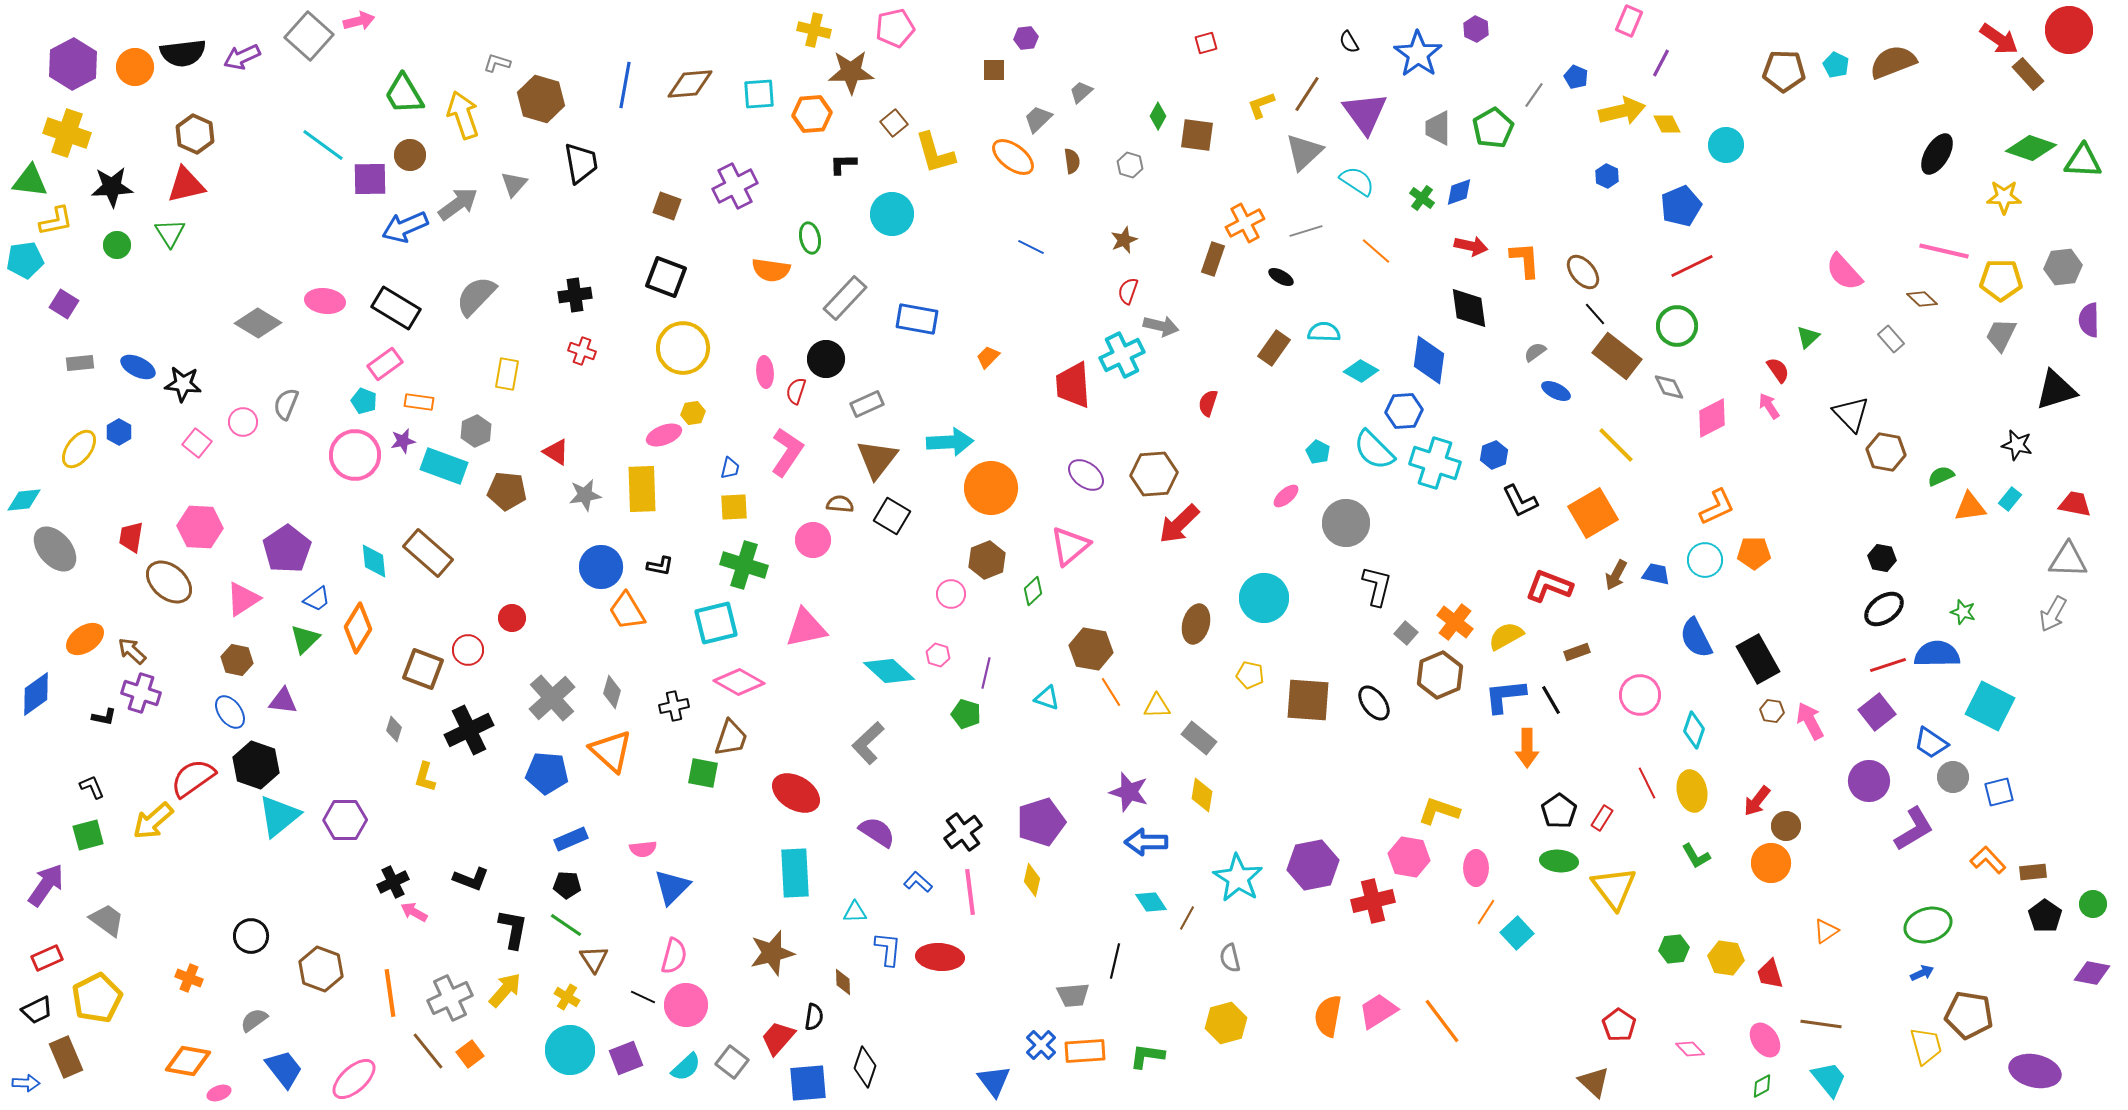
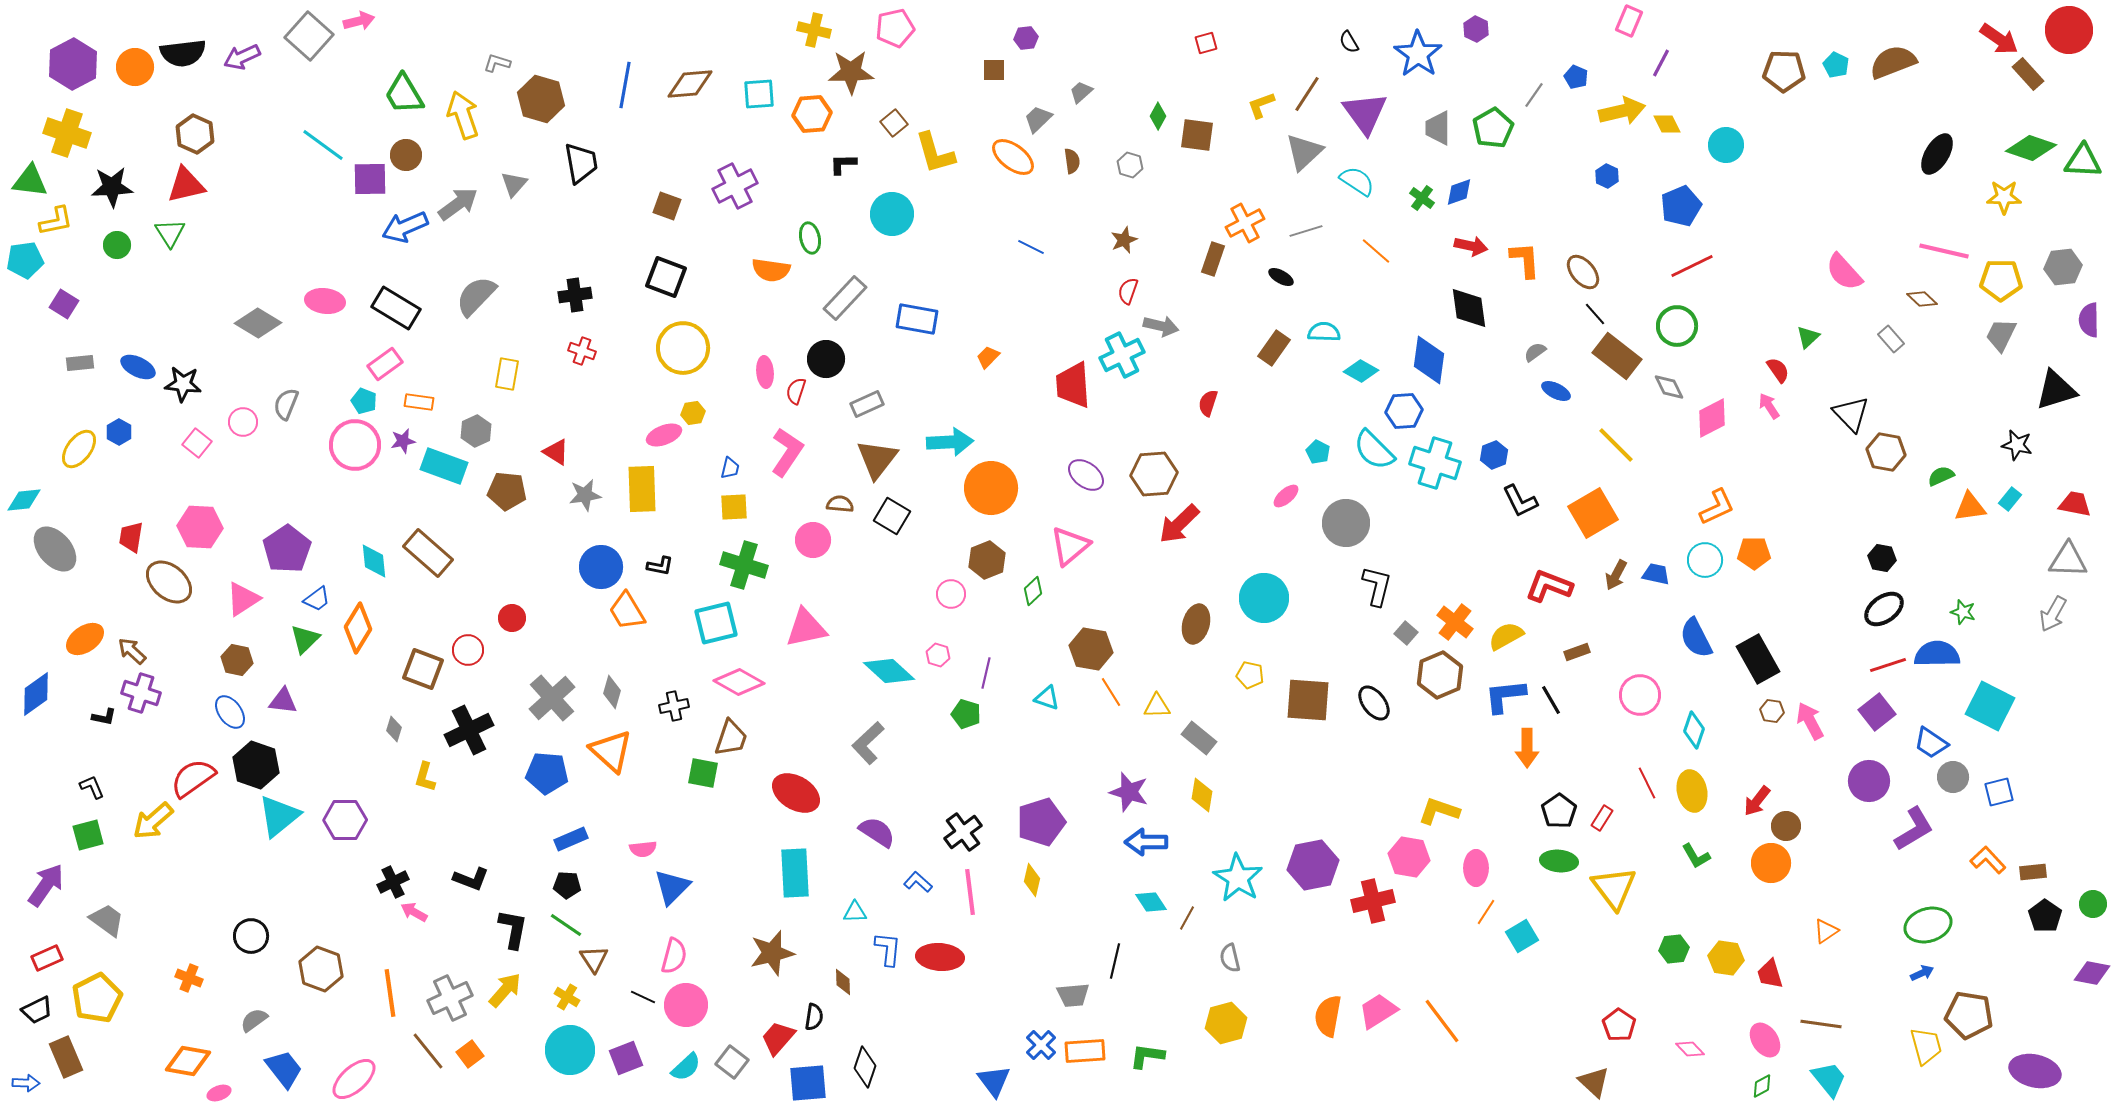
brown circle at (410, 155): moved 4 px left
pink circle at (355, 455): moved 10 px up
cyan square at (1517, 933): moved 5 px right, 3 px down; rotated 12 degrees clockwise
